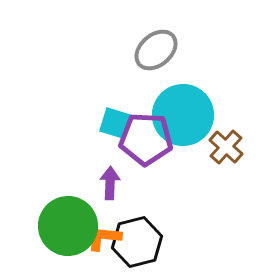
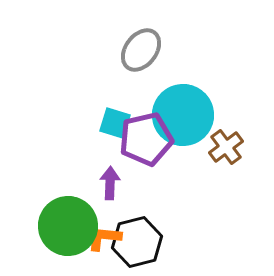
gray ellipse: moved 15 px left; rotated 12 degrees counterclockwise
purple pentagon: rotated 16 degrees counterclockwise
brown cross: rotated 12 degrees clockwise
